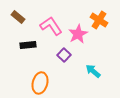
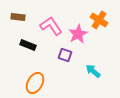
brown rectangle: rotated 32 degrees counterclockwise
black rectangle: rotated 28 degrees clockwise
purple square: moved 1 px right; rotated 24 degrees counterclockwise
orange ellipse: moved 5 px left; rotated 15 degrees clockwise
